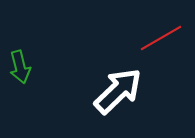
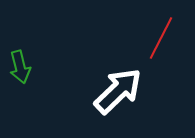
red line: rotated 33 degrees counterclockwise
